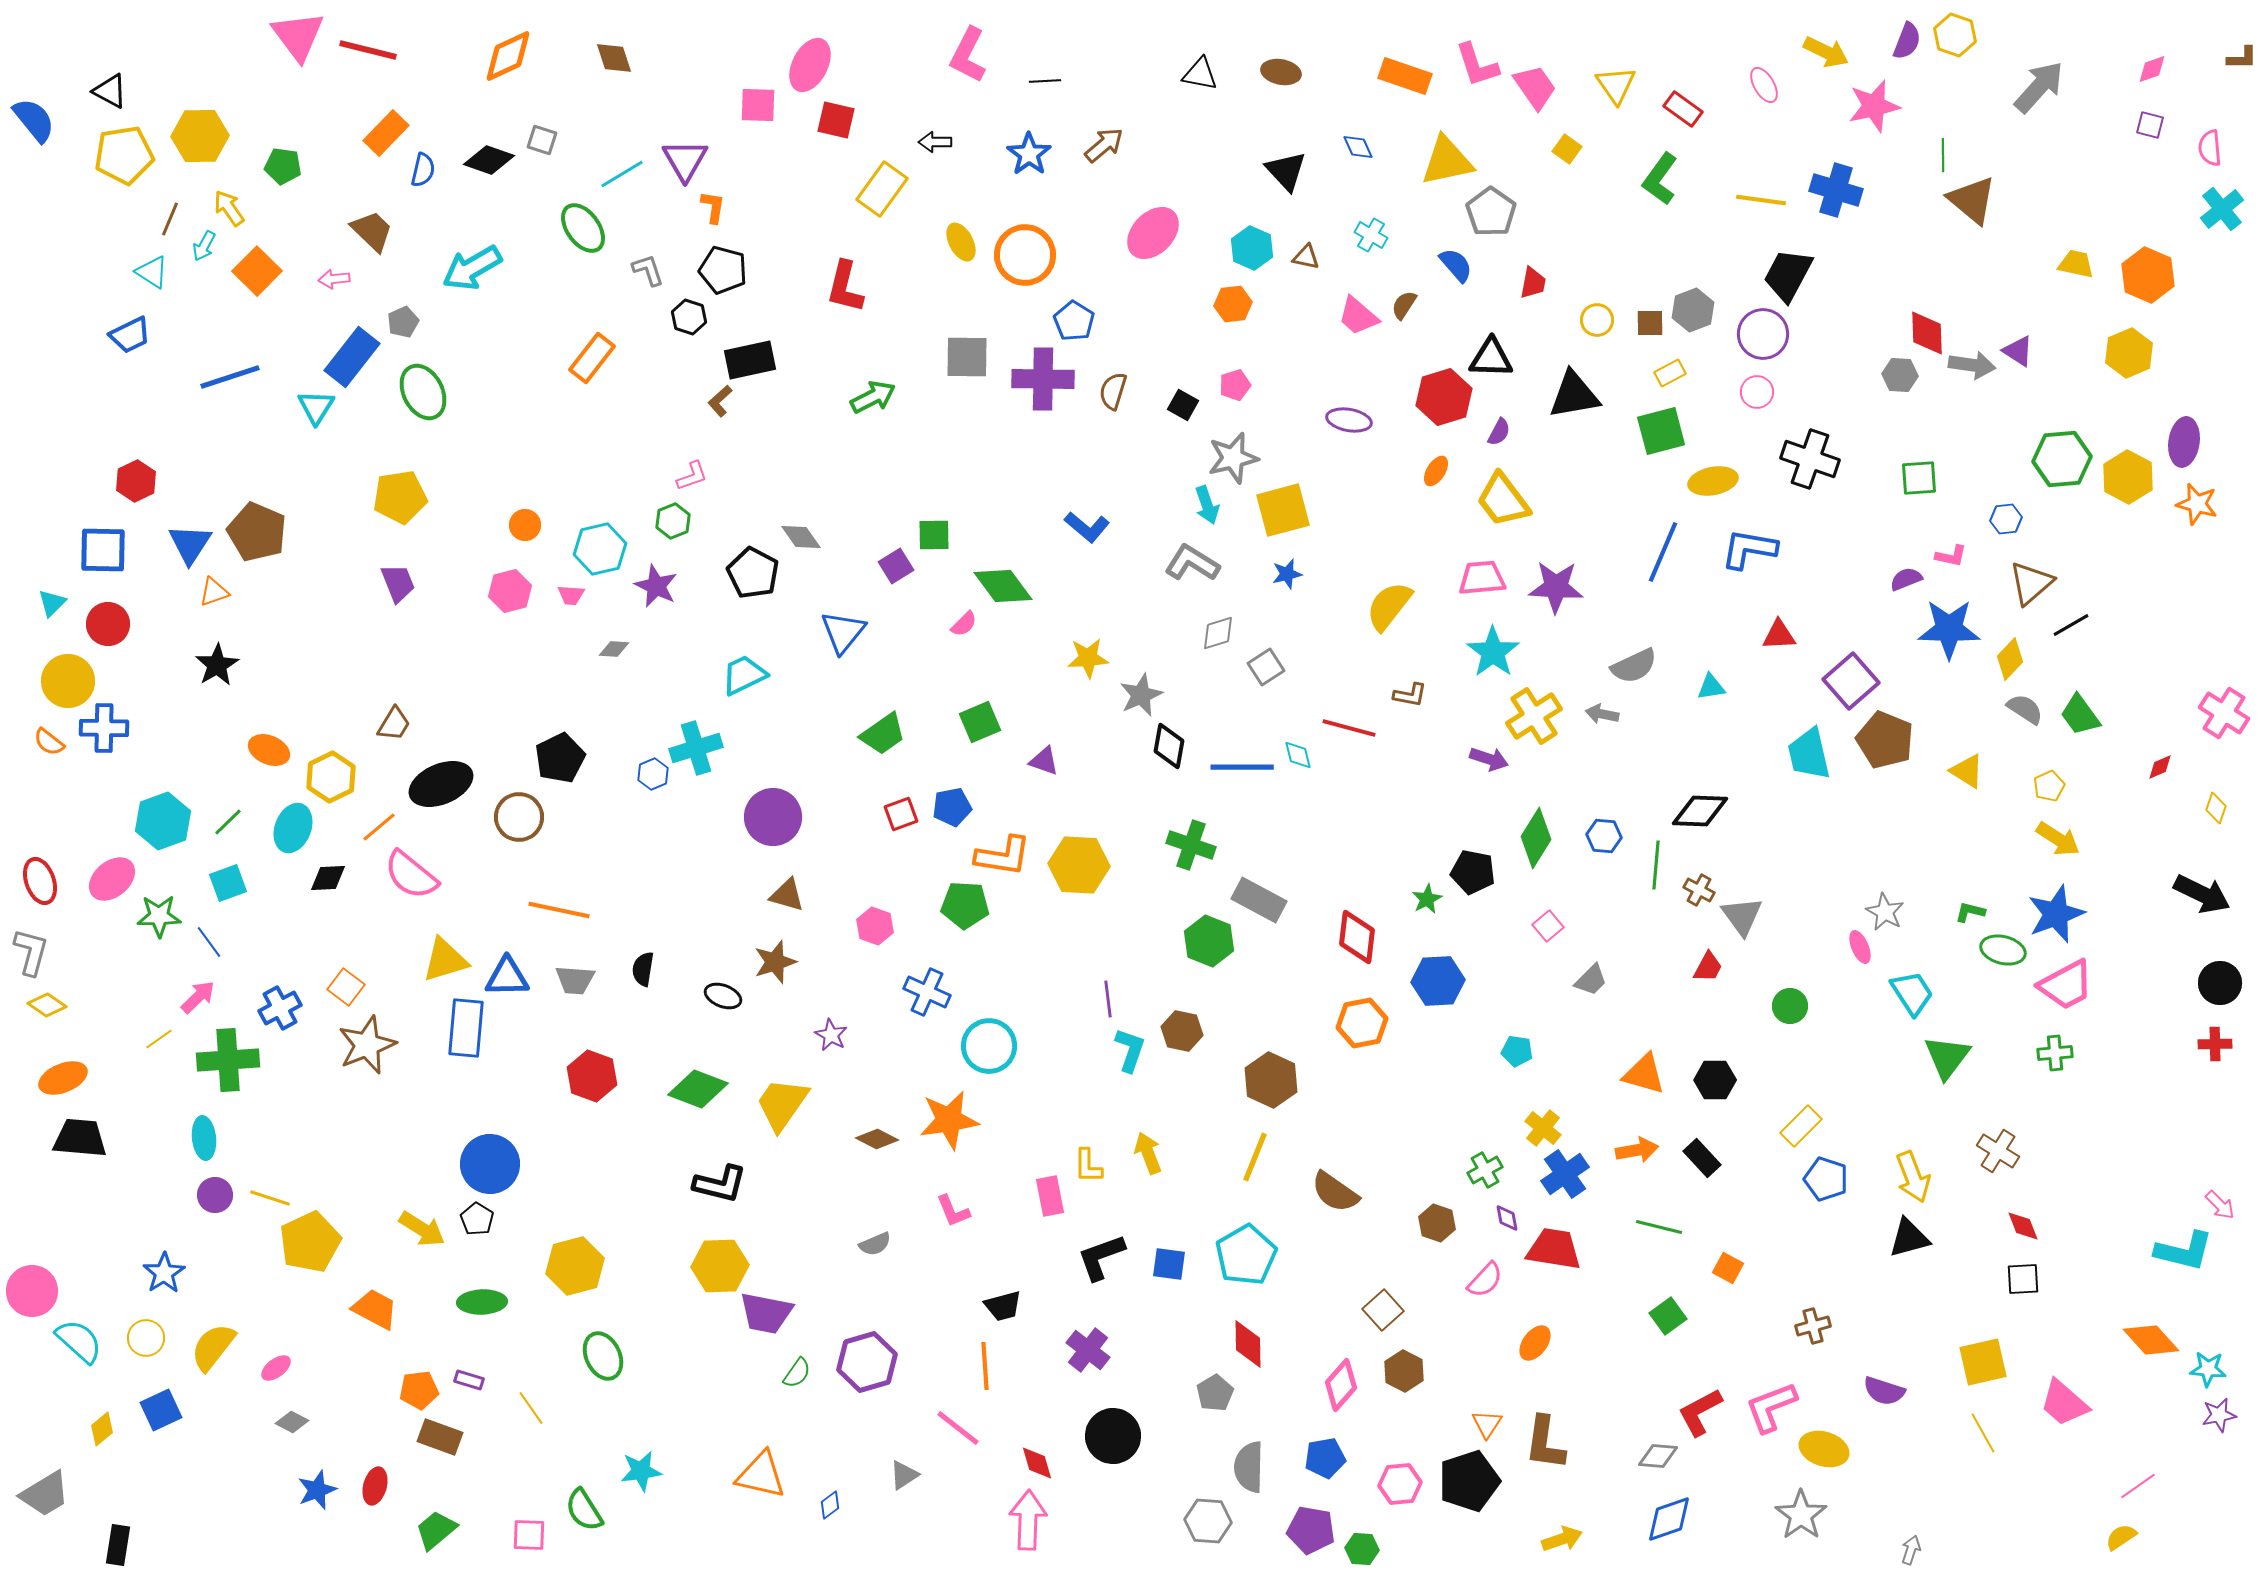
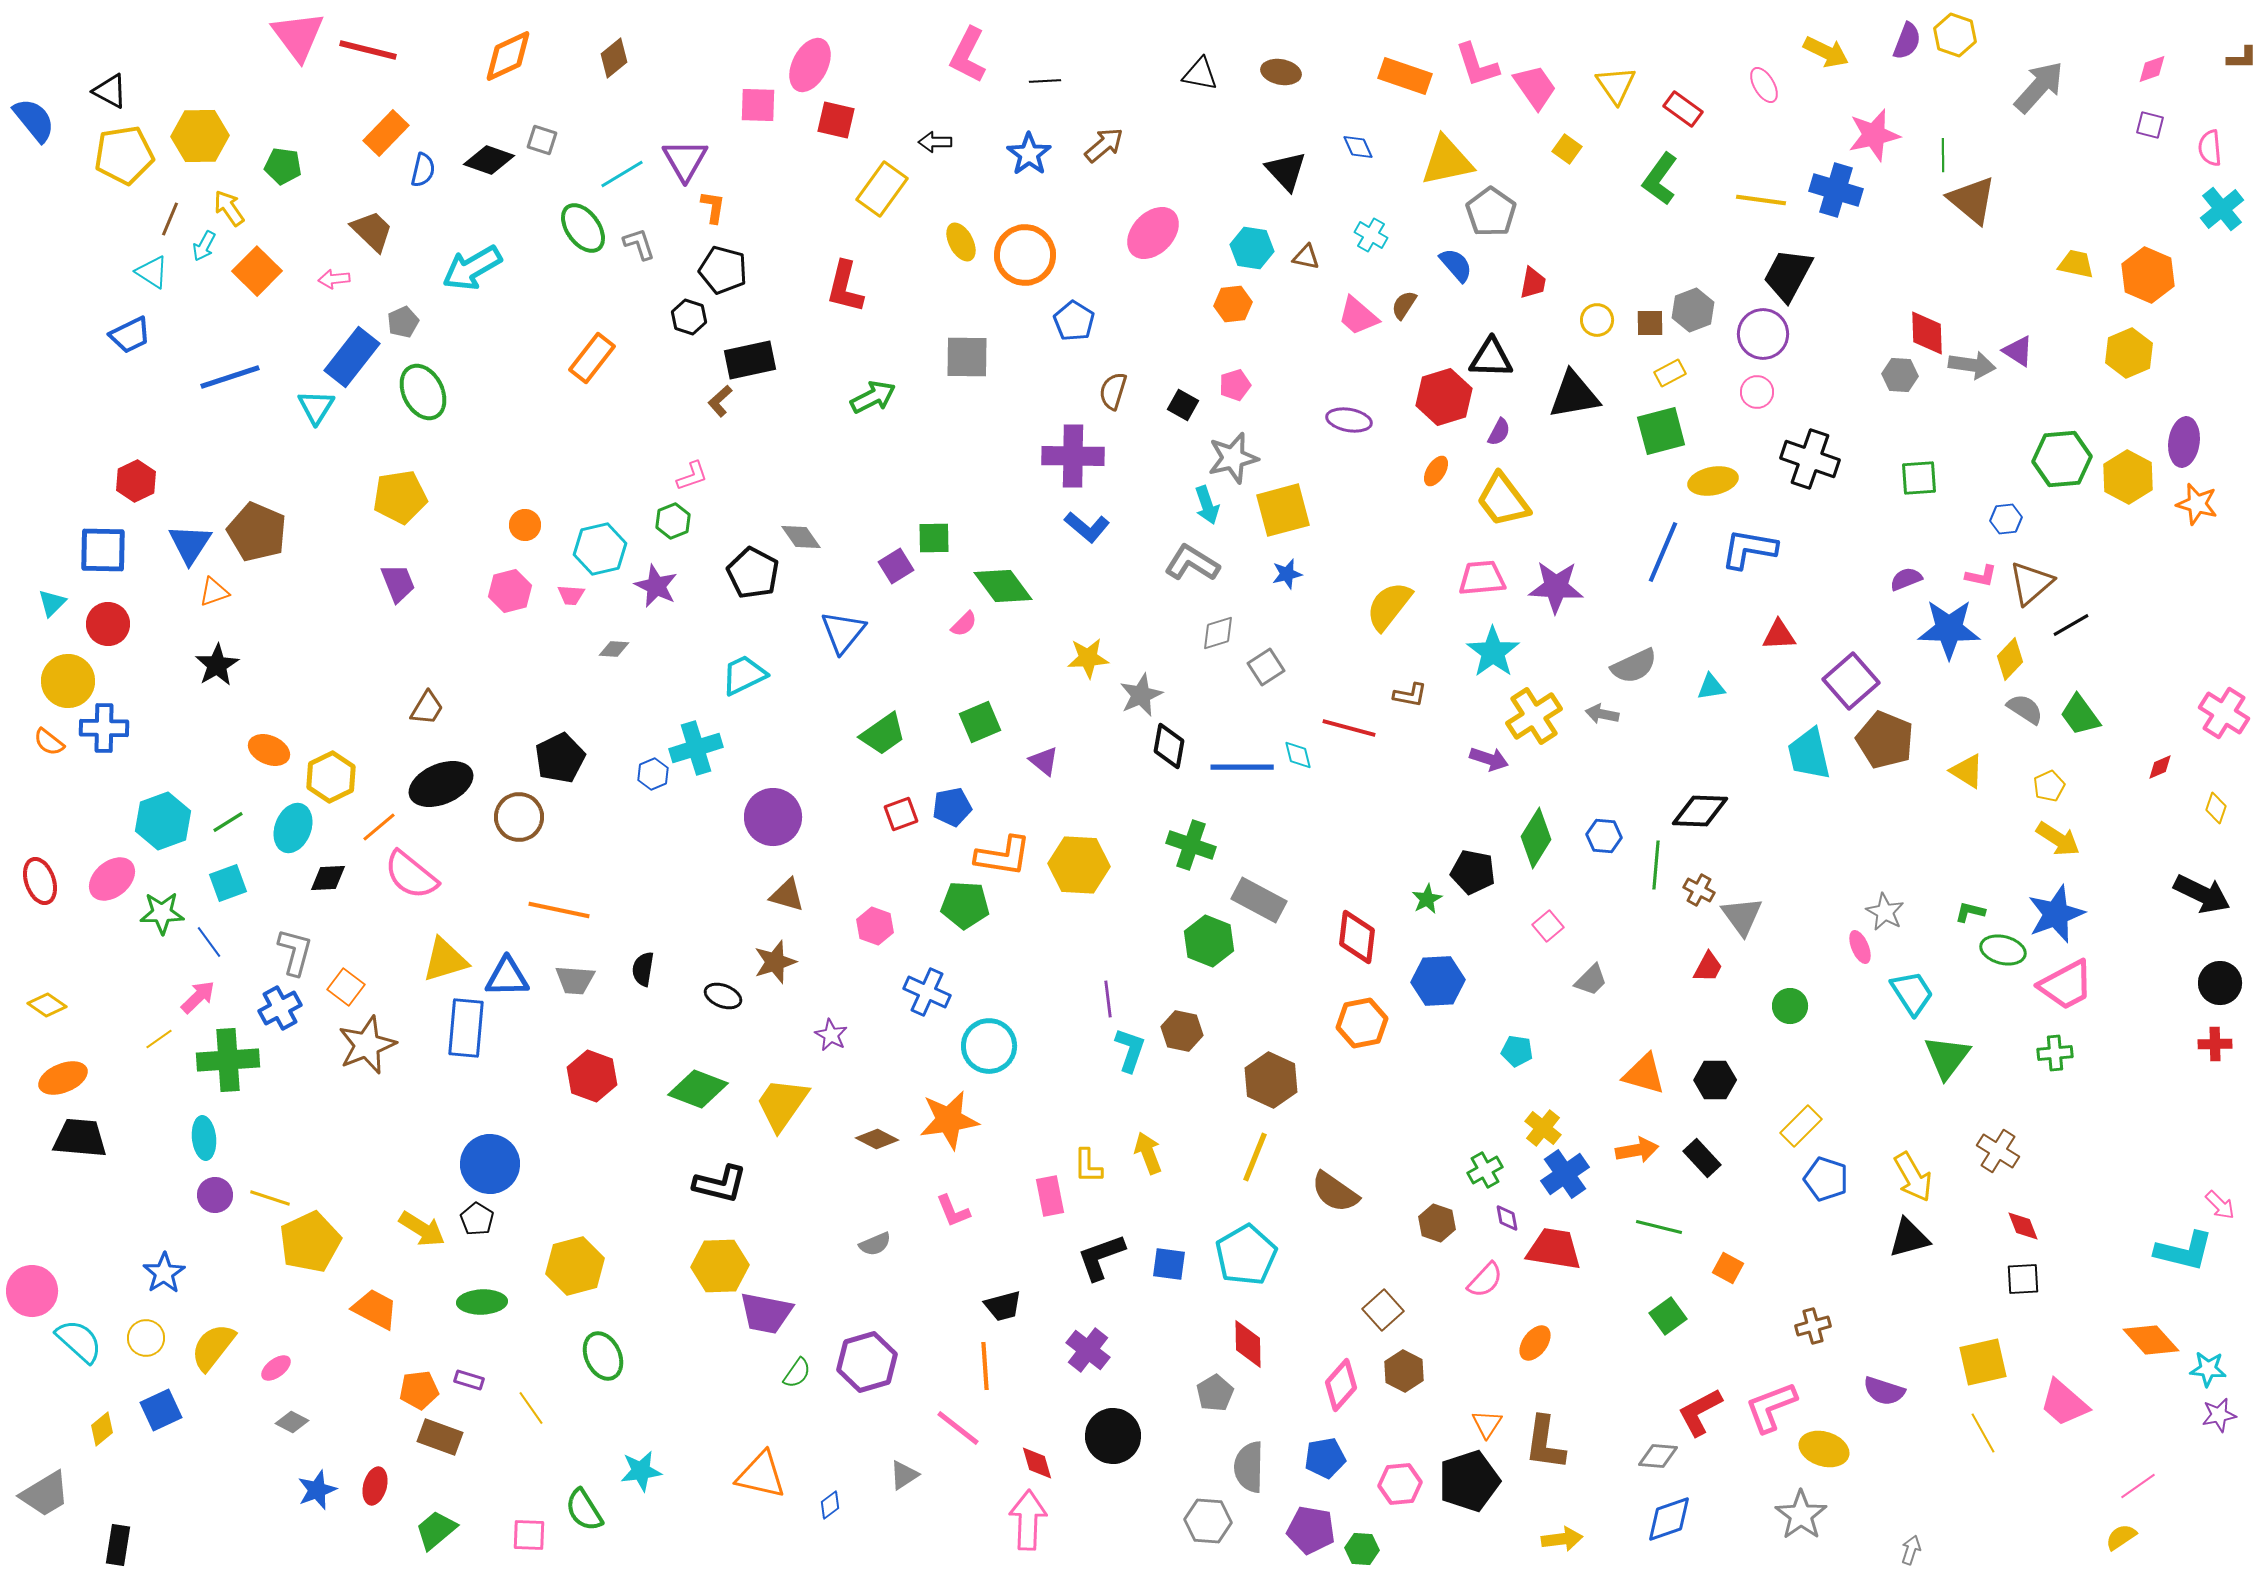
brown diamond at (614, 58): rotated 69 degrees clockwise
pink star at (1874, 106): moved 29 px down
cyan hexagon at (1252, 248): rotated 15 degrees counterclockwise
gray L-shape at (648, 270): moved 9 px left, 26 px up
purple cross at (1043, 379): moved 30 px right, 77 px down
green square at (934, 535): moved 3 px down
pink L-shape at (1951, 556): moved 30 px right, 20 px down
brown trapezoid at (394, 724): moved 33 px right, 16 px up
purple triangle at (1044, 761): rotated 20 degrees clockwise
green line at (228, 822): rotated 12 degrees clockwise
green star at (159, 916): moved 3 px right, 3 px up
gray L-shape at (31, 952): moved 264 px right
yellow arrow at (1913, 1177): rotated 9 degrees counterclockwise
yellow arrow at (1562, 1539): rotated 12 degrees clockwise
